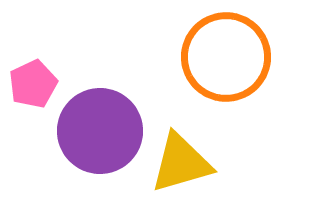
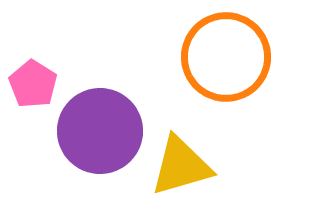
pink pentagon: rotated 15 degrees counterclockwise
yellow triangle: moved 3 px down
